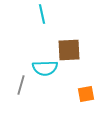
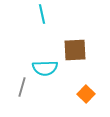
brown square: moved 6 px right
gray line: moved 1 px right, 2 px down
orange square: rotated 36 degrees counterclockwise
